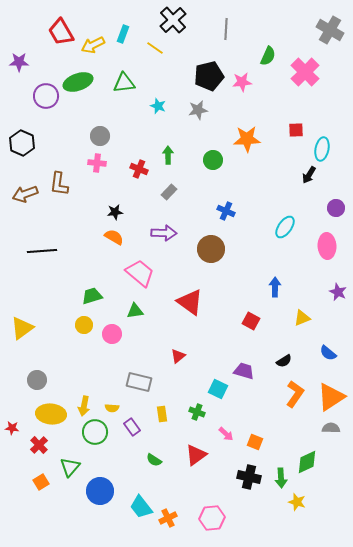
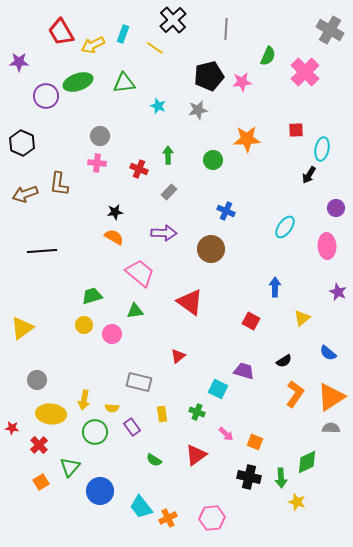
yellow triangle at (302, 318): rotated 18 degrees counterclockwise
yellow arrow at (84, 406): moved 6 px up
